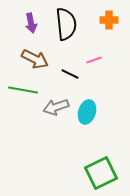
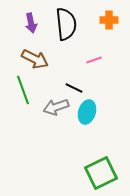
black line: moved 4 px right, 14 px down
green line: rotated 60 degrees clockwise
